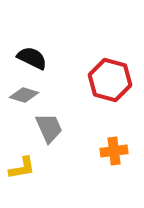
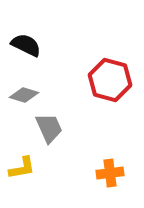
black semicircle: moved 6 px left, 13 px up
orange cross: moved 4 px left, 22 px down
